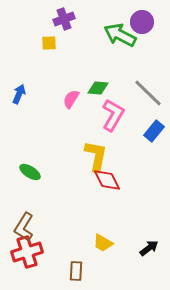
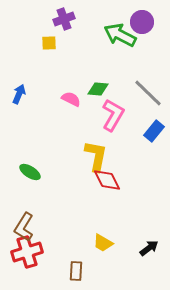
green diamond: moved 1 px down
pink semicircle: rotated 84 degrees clockwise
